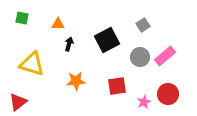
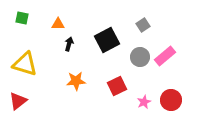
yellow triangle: moved 7 px left
red square: rotated 18 degrees counterclockwise
red circle: moved 3 px right, 6 px down
red triangle: moved 1 px up
